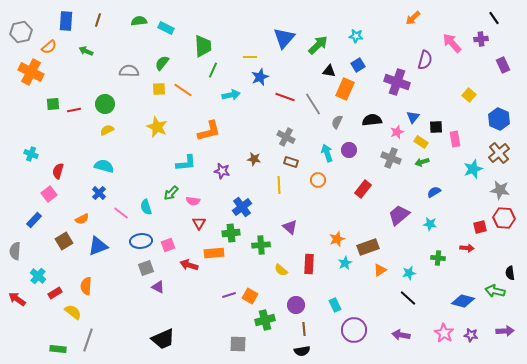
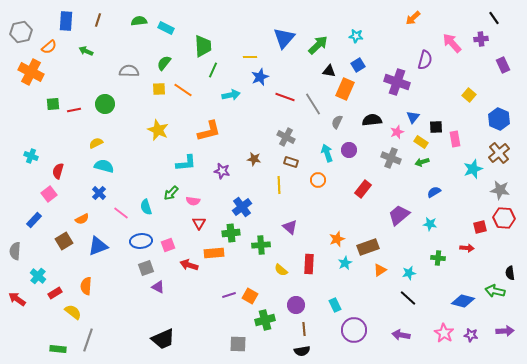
green semicircle at (162, 63): moved 2 px right
yellow star at (157, 127): moved 1 px right, 3 px down
yellow semicircle at (107, 130): moved 11 px left, 13 px down
cyan cross at (31, 154): moved 2 px down
